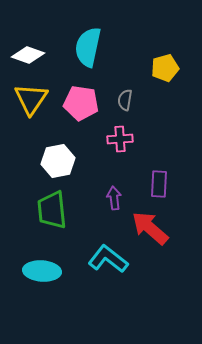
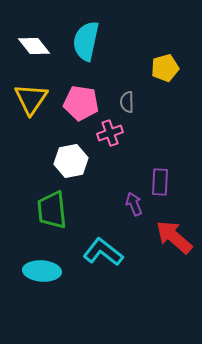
cyan semicircle: moved 2 px left, 6 px up
white diamond: moved 6 px right, 9 px up; rotated 32 degrees clockwise
gray semicircle: moved 2 px right, 2 px down; rotated 10 degrees counterclockwise
pink cross: moved 10 px left, 6 px up; rotated 15 degrees counterclockwise
white hexagon: moved 13 px right
purple rectangle: moved 1 px right, 2 px up
purple arrow: moved 20 px right, 6 px down; rotated 15 degrees counterclockwise
red arrow: moved 24 px right, 9 px down
cyan L-shape: moved 5 px left, 7 px up
